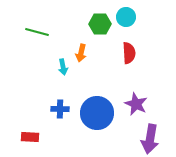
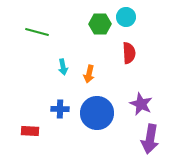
orange arrow: moved 8 px right, 21 px down
purple star: moved 5 px right
red rectangle: moved 6 px up
